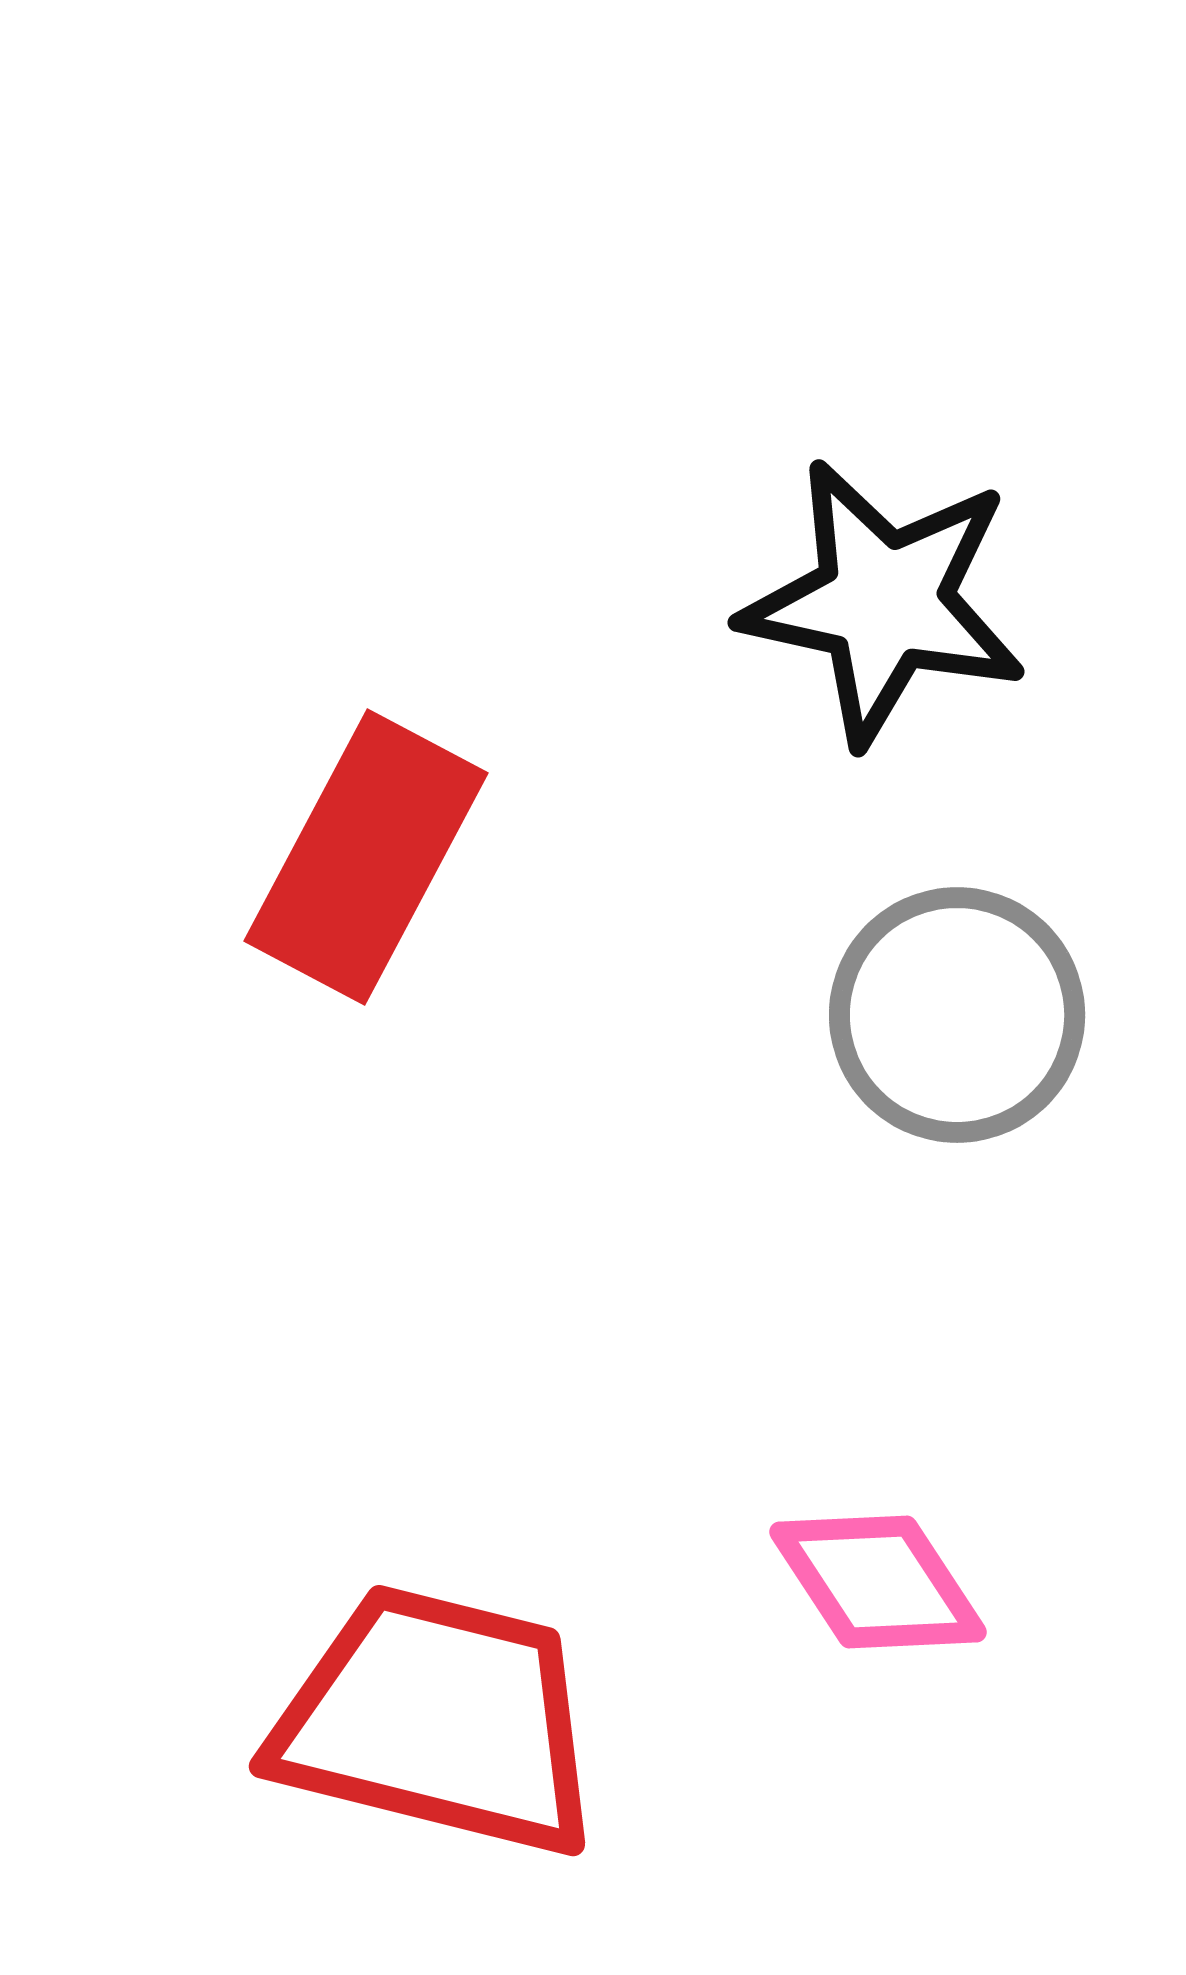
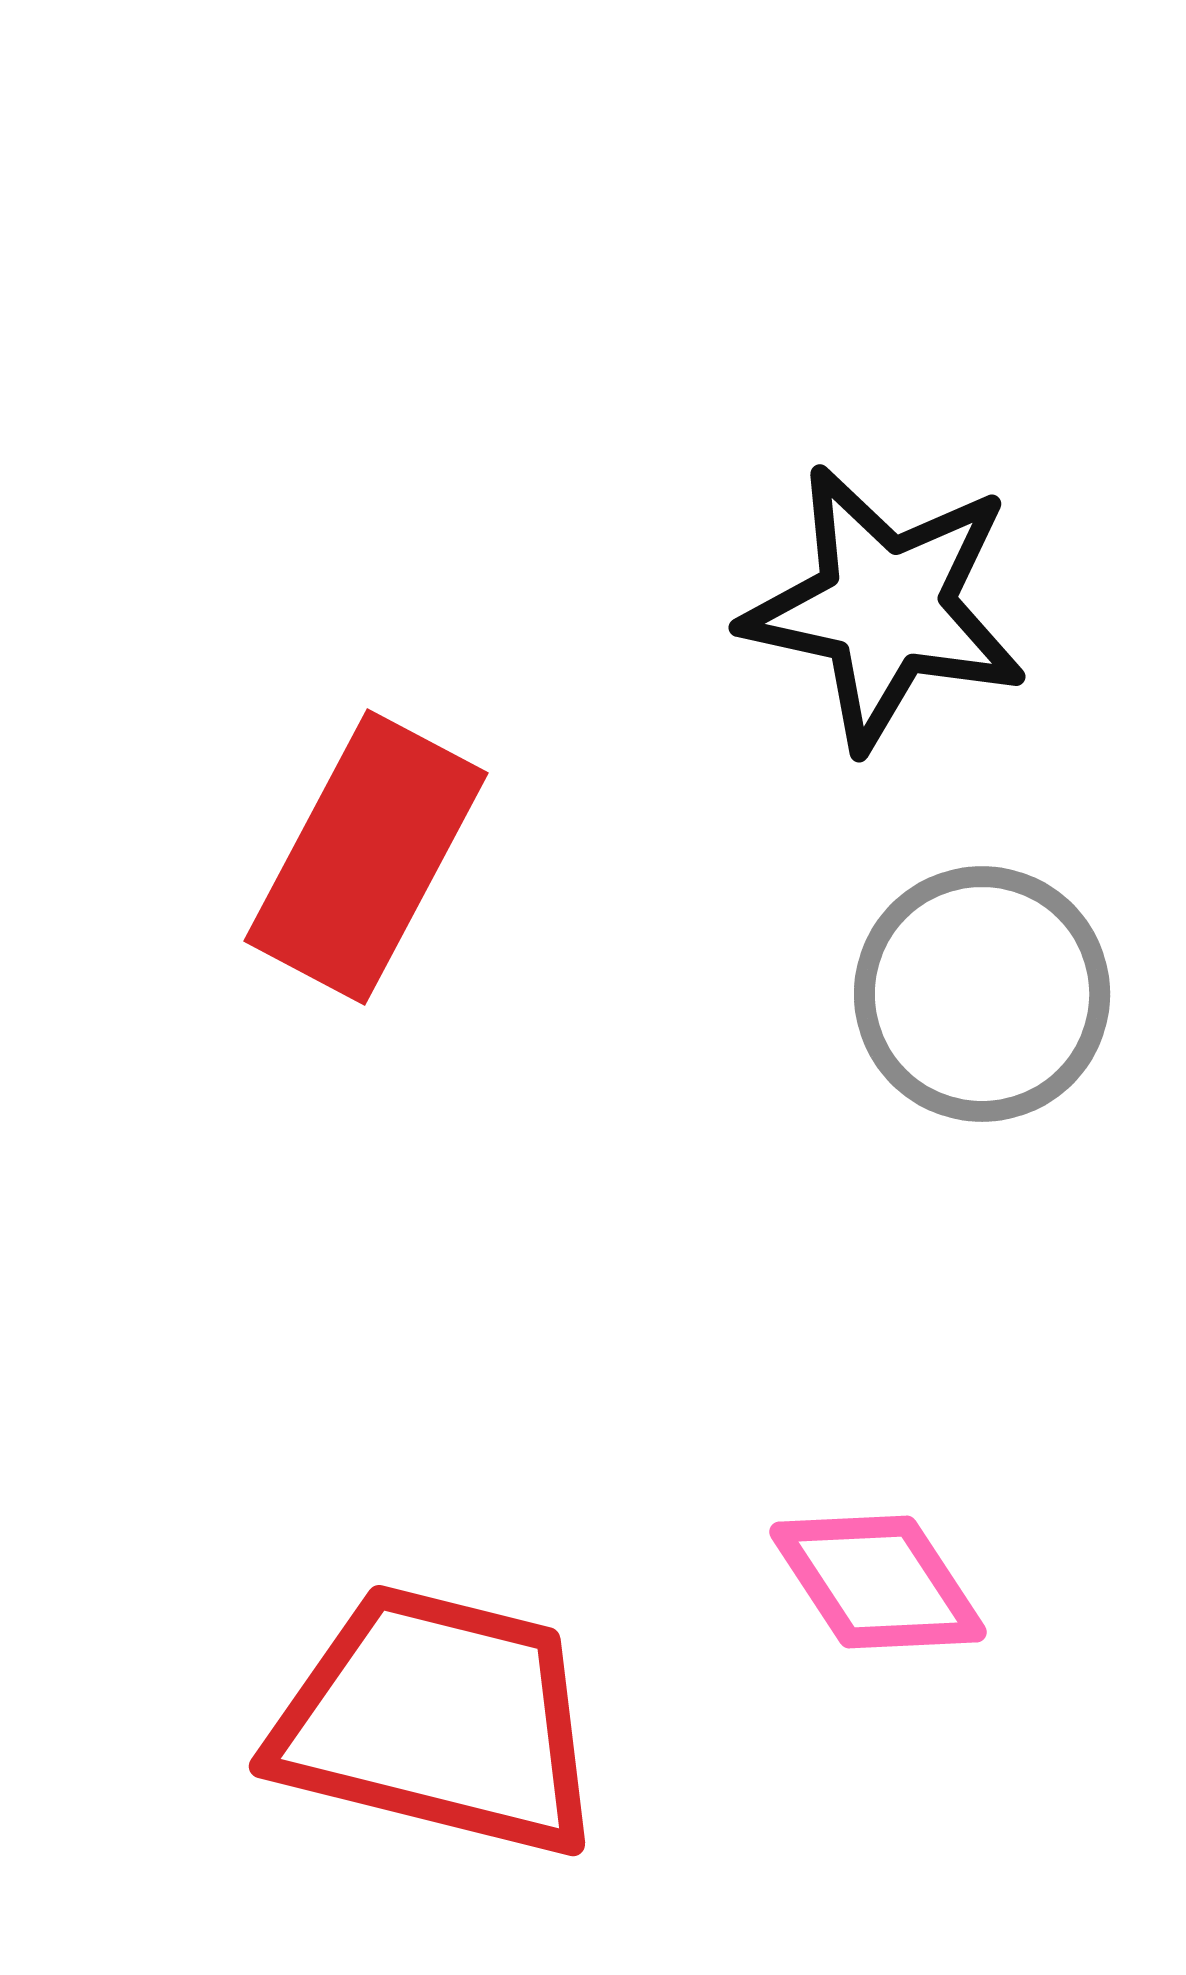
black star: moved 1 px right, 5 px down
gray circle: moved 25 px right, 21 px up
